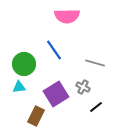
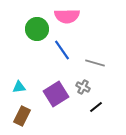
blue line: moved 8 px right
green circle: moved 13 px right, 35 px up
brown rectangle: moved 14 px left
